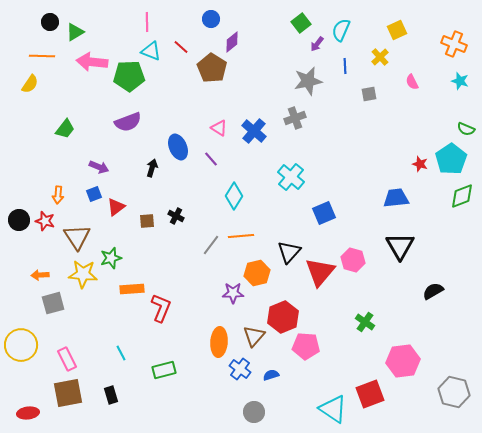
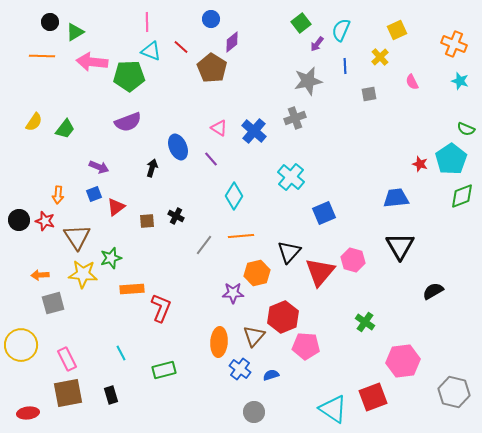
yellow semicircle at (30, 84): moved 4 px right, 38 px down
gray line at (211, 245): moved 7 px left
red square at (370, 394): moved 3 px right, 3 px down
